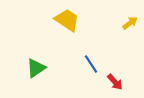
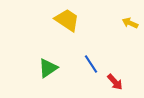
yellow arrow: rotated 119 degrees counterclockwise
green triangle: moved 12 px right
